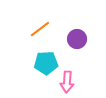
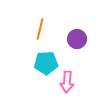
orange line: rotated 40 degrees counterclockwise
